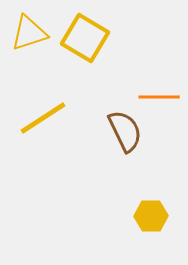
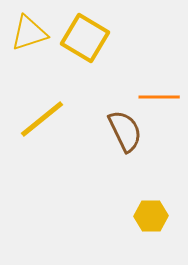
yellow line: moved 1 px left, 1 px down; rotated 6 degrees counterclockwise
